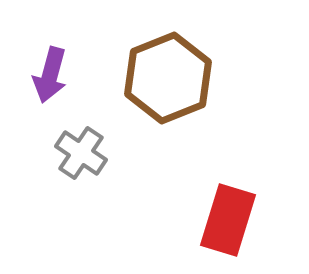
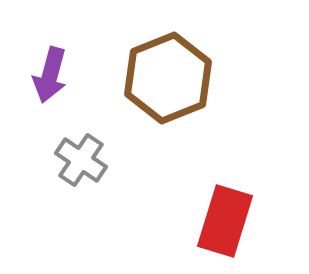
gray cross: moved 7 px down
red rectangle: moved 3 px left, 1 px down
